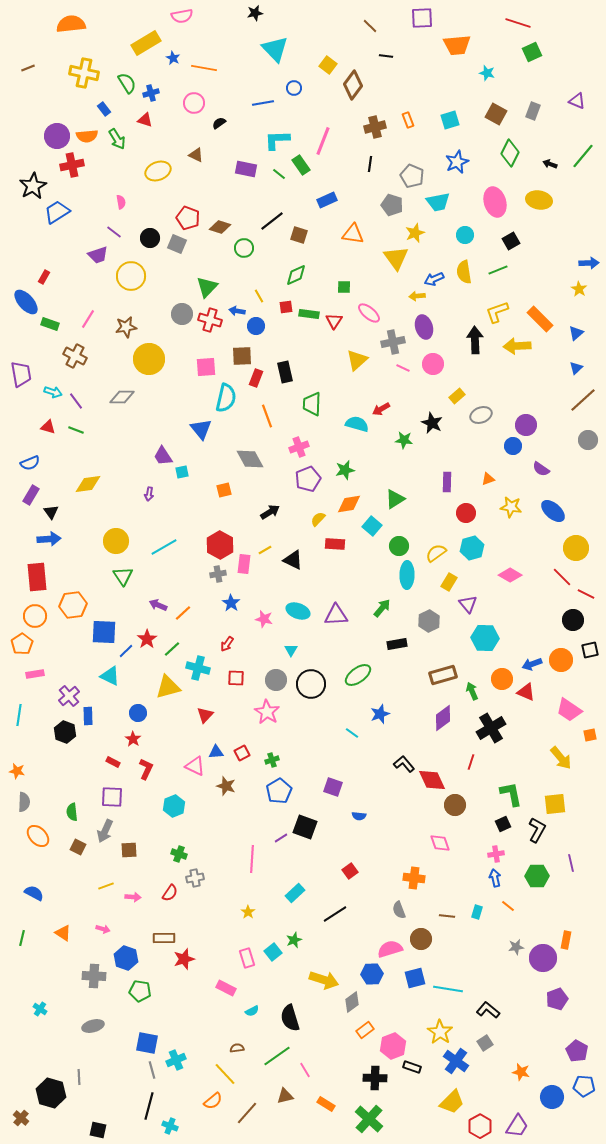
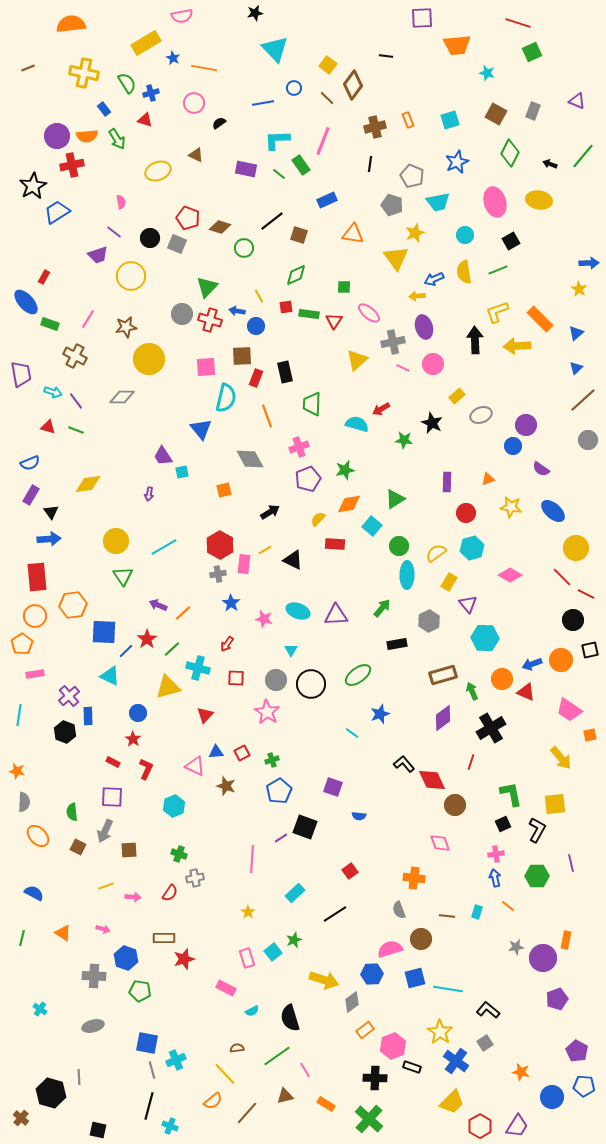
brown line at (370, 26): moved 43 px left, 72 px down
